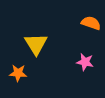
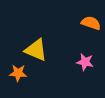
yellow triangle: moved 6 px down; rotated 35 degrees counterclockwise
